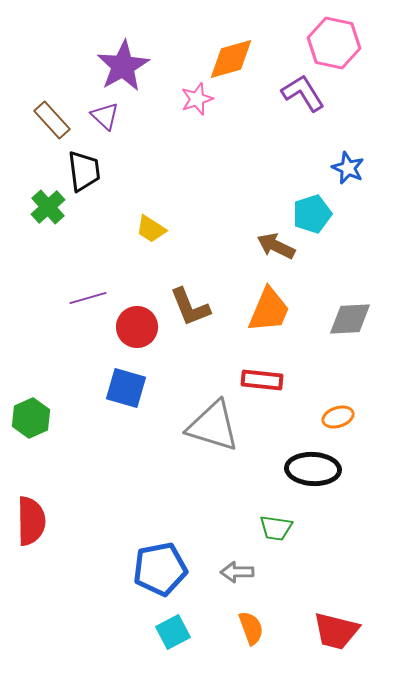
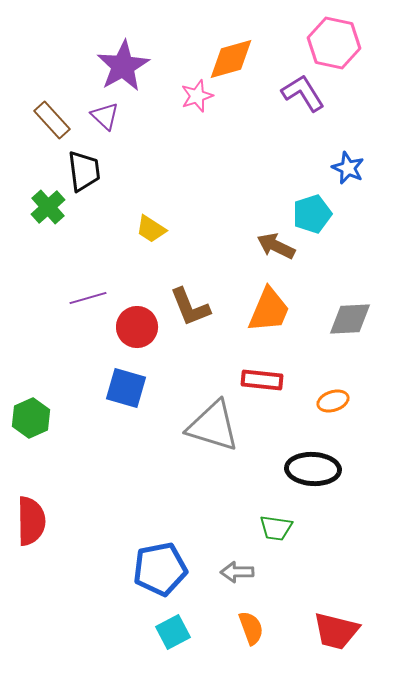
pink star: moved 3 px up
orange ellipse: moved 5 px left, 16 px up
